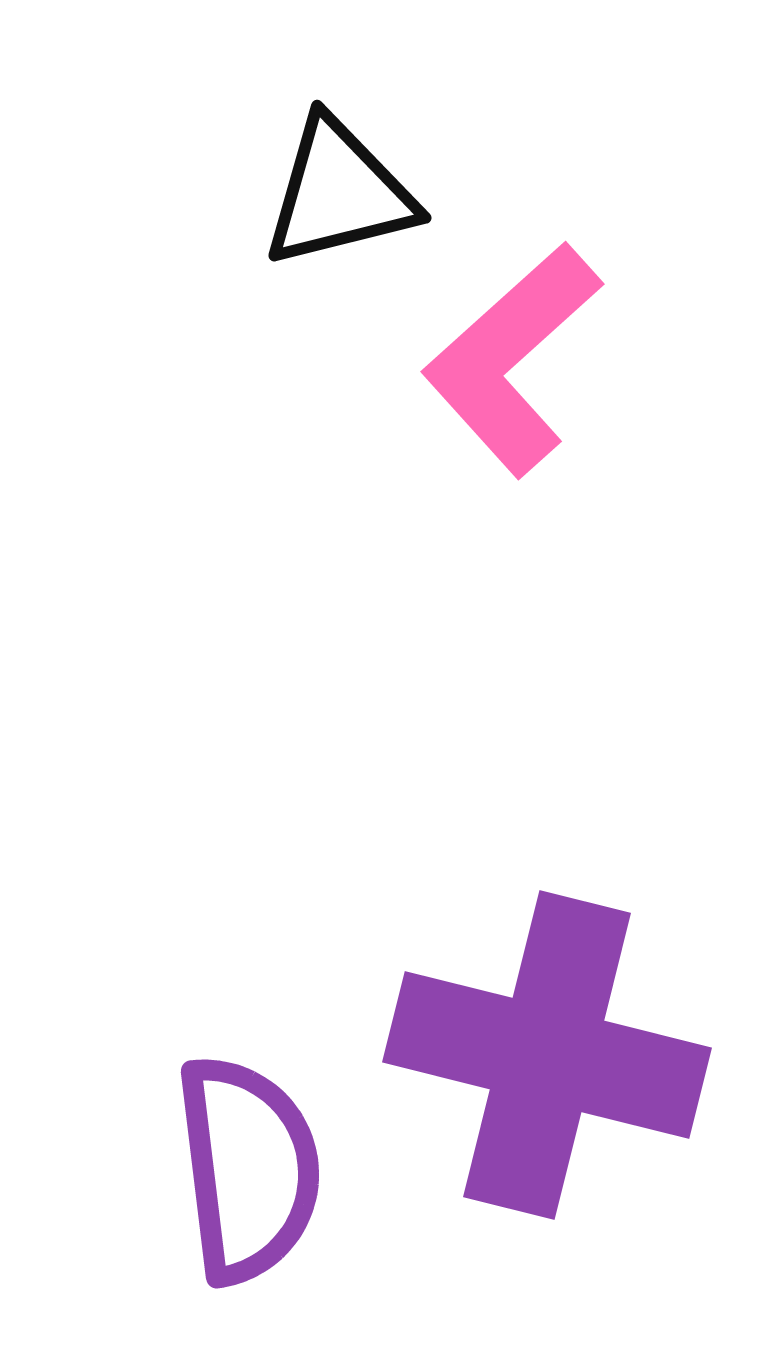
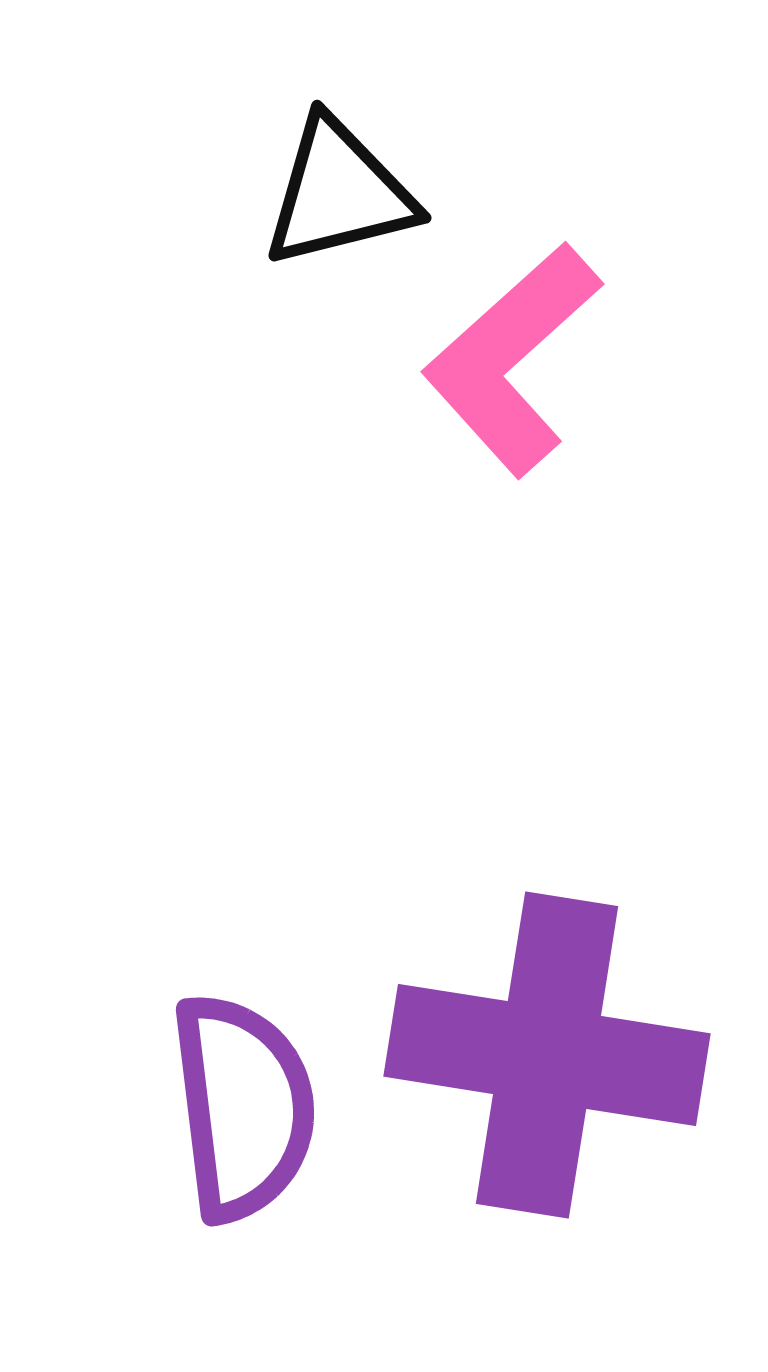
purple cross: rotated 5 degrees counterclockwise
purple semicircle: moved 5 px left, 62 px up
